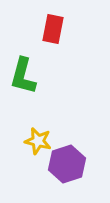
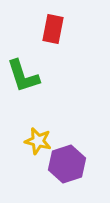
green L-shape: rotated 33 degrees counterclockwise
